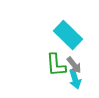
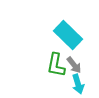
green L-shape: rotated 15 degrees clockwise
cyan arrow: moved 3 px right, 5 px down
